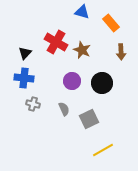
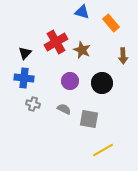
red cross: rotated 30 degrees clockwise
brown arrow: moved 2 px right, 4 px down
purple circle: moved 2 px left
gray semicircle: rotated 40 degrees counterclockwise
gray square: rotated 36 degrees clockwise
